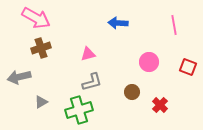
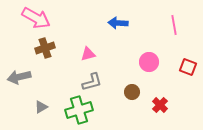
brown cross: moved 4 px right
gray triangle: moved 5 px down
